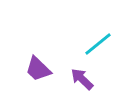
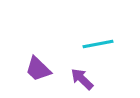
cyan line: rotated 28 degrees clockwise
